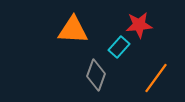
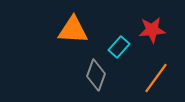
red star: moved 13 px right, 5 px down
